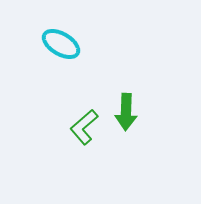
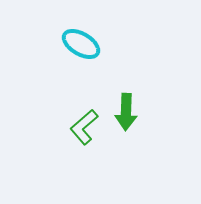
cyan ellipse: moved 20 px right
